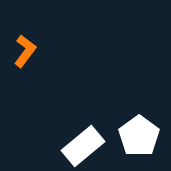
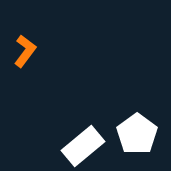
white pentagon: moved 2 px left, 2 px up
